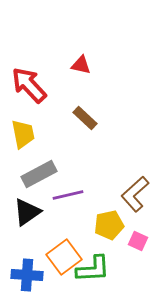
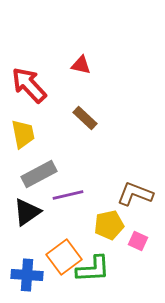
brown L-shape: rotated 63 degrees clockwise
